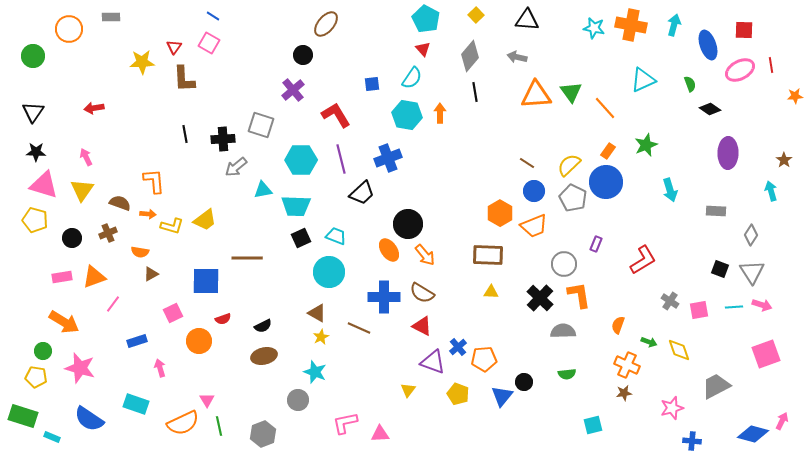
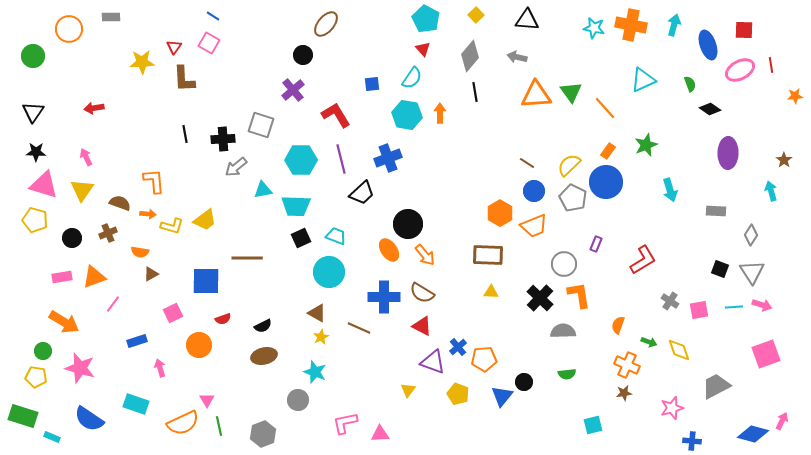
orange circle at (199, 341): moved 4 px down
